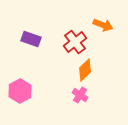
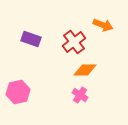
red cross: moved 1 px left
orange diamond: rotated 45 degrees clockwise
pink hexagon: moved 2 px left, 1 px down; rotated 15 degrees clockwise
